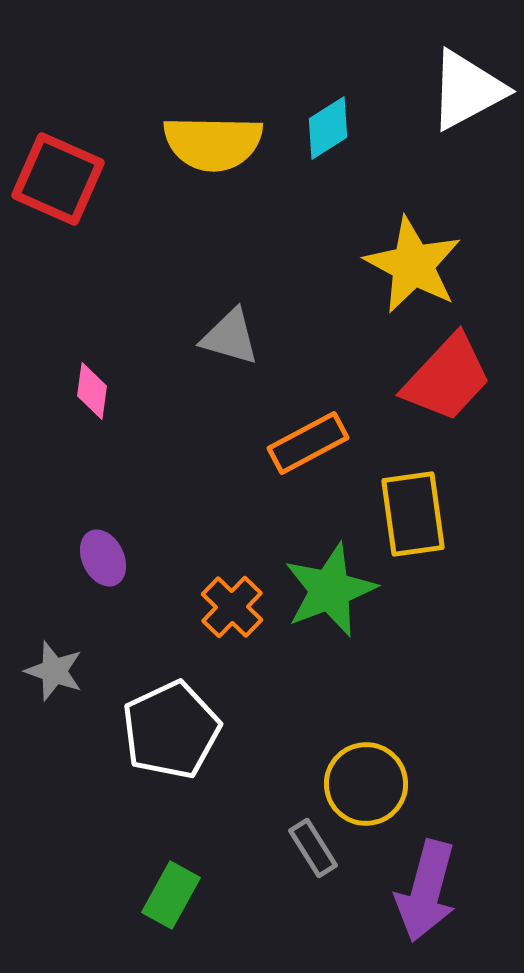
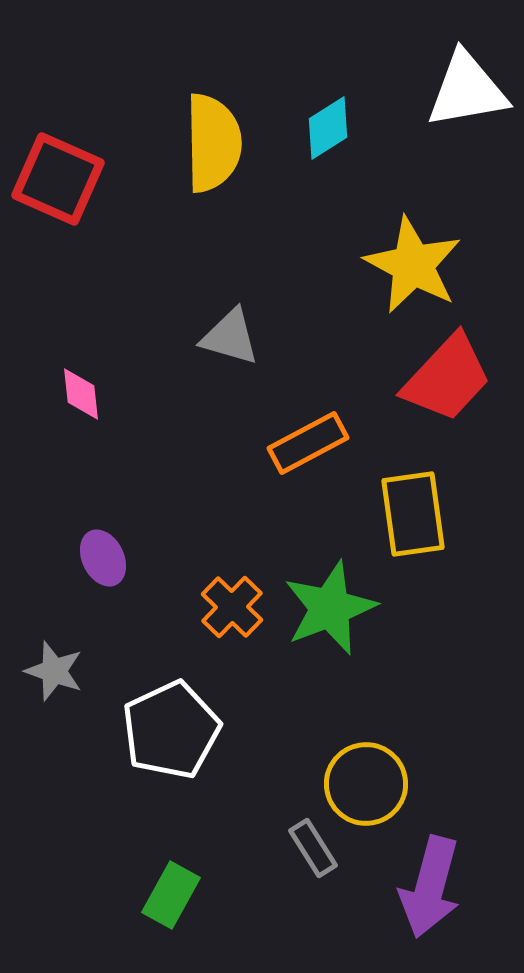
white triangle: rotated 18 degrees clockwise
yellow semicircle: rotated 92 degrees counterclockwise
pink diamond: moved 11 px left, 3 px down; rotated 14 degrees counterclockwise
green star: moved 18 px down
purple arrow: moved 4 px right, 4 px up
